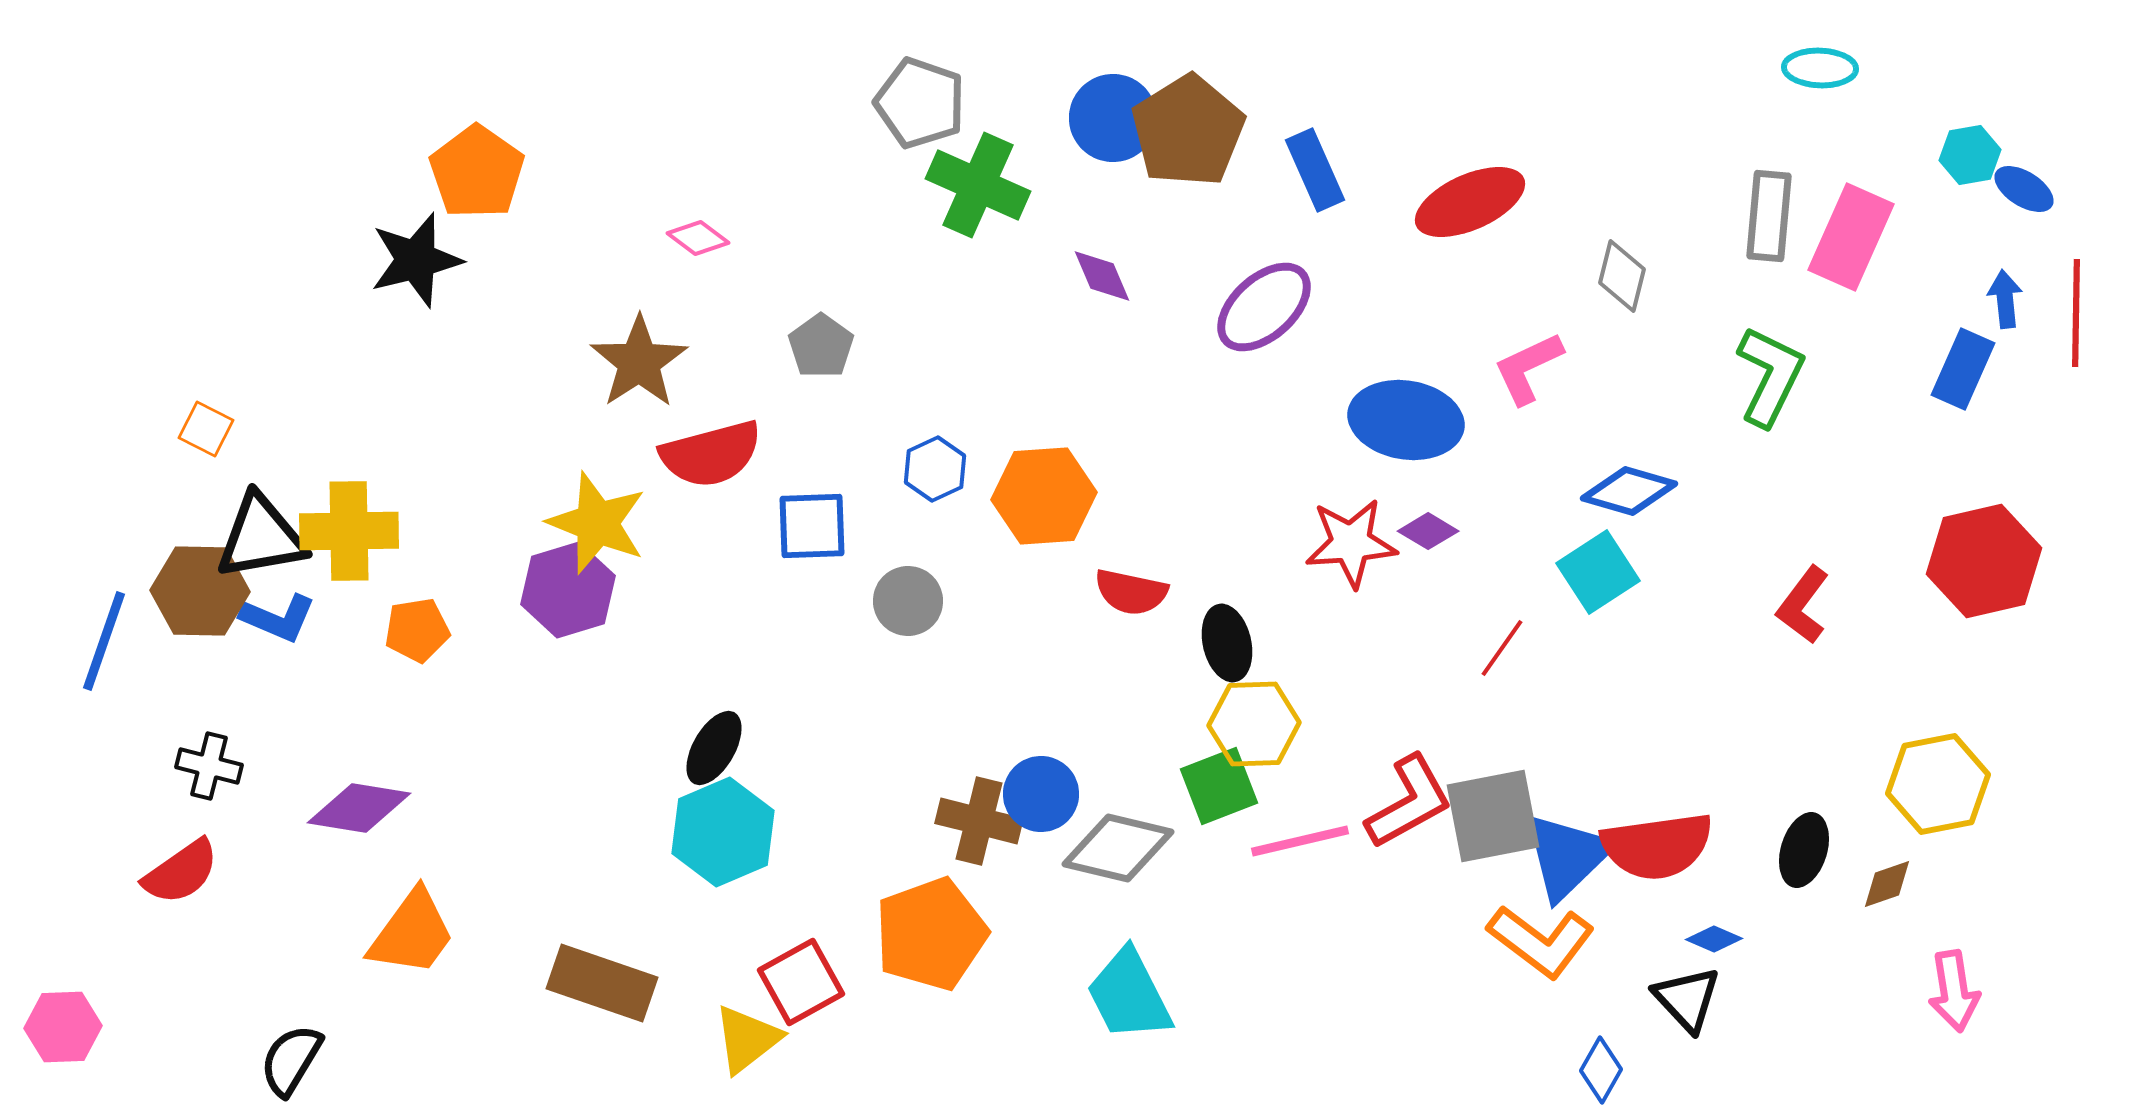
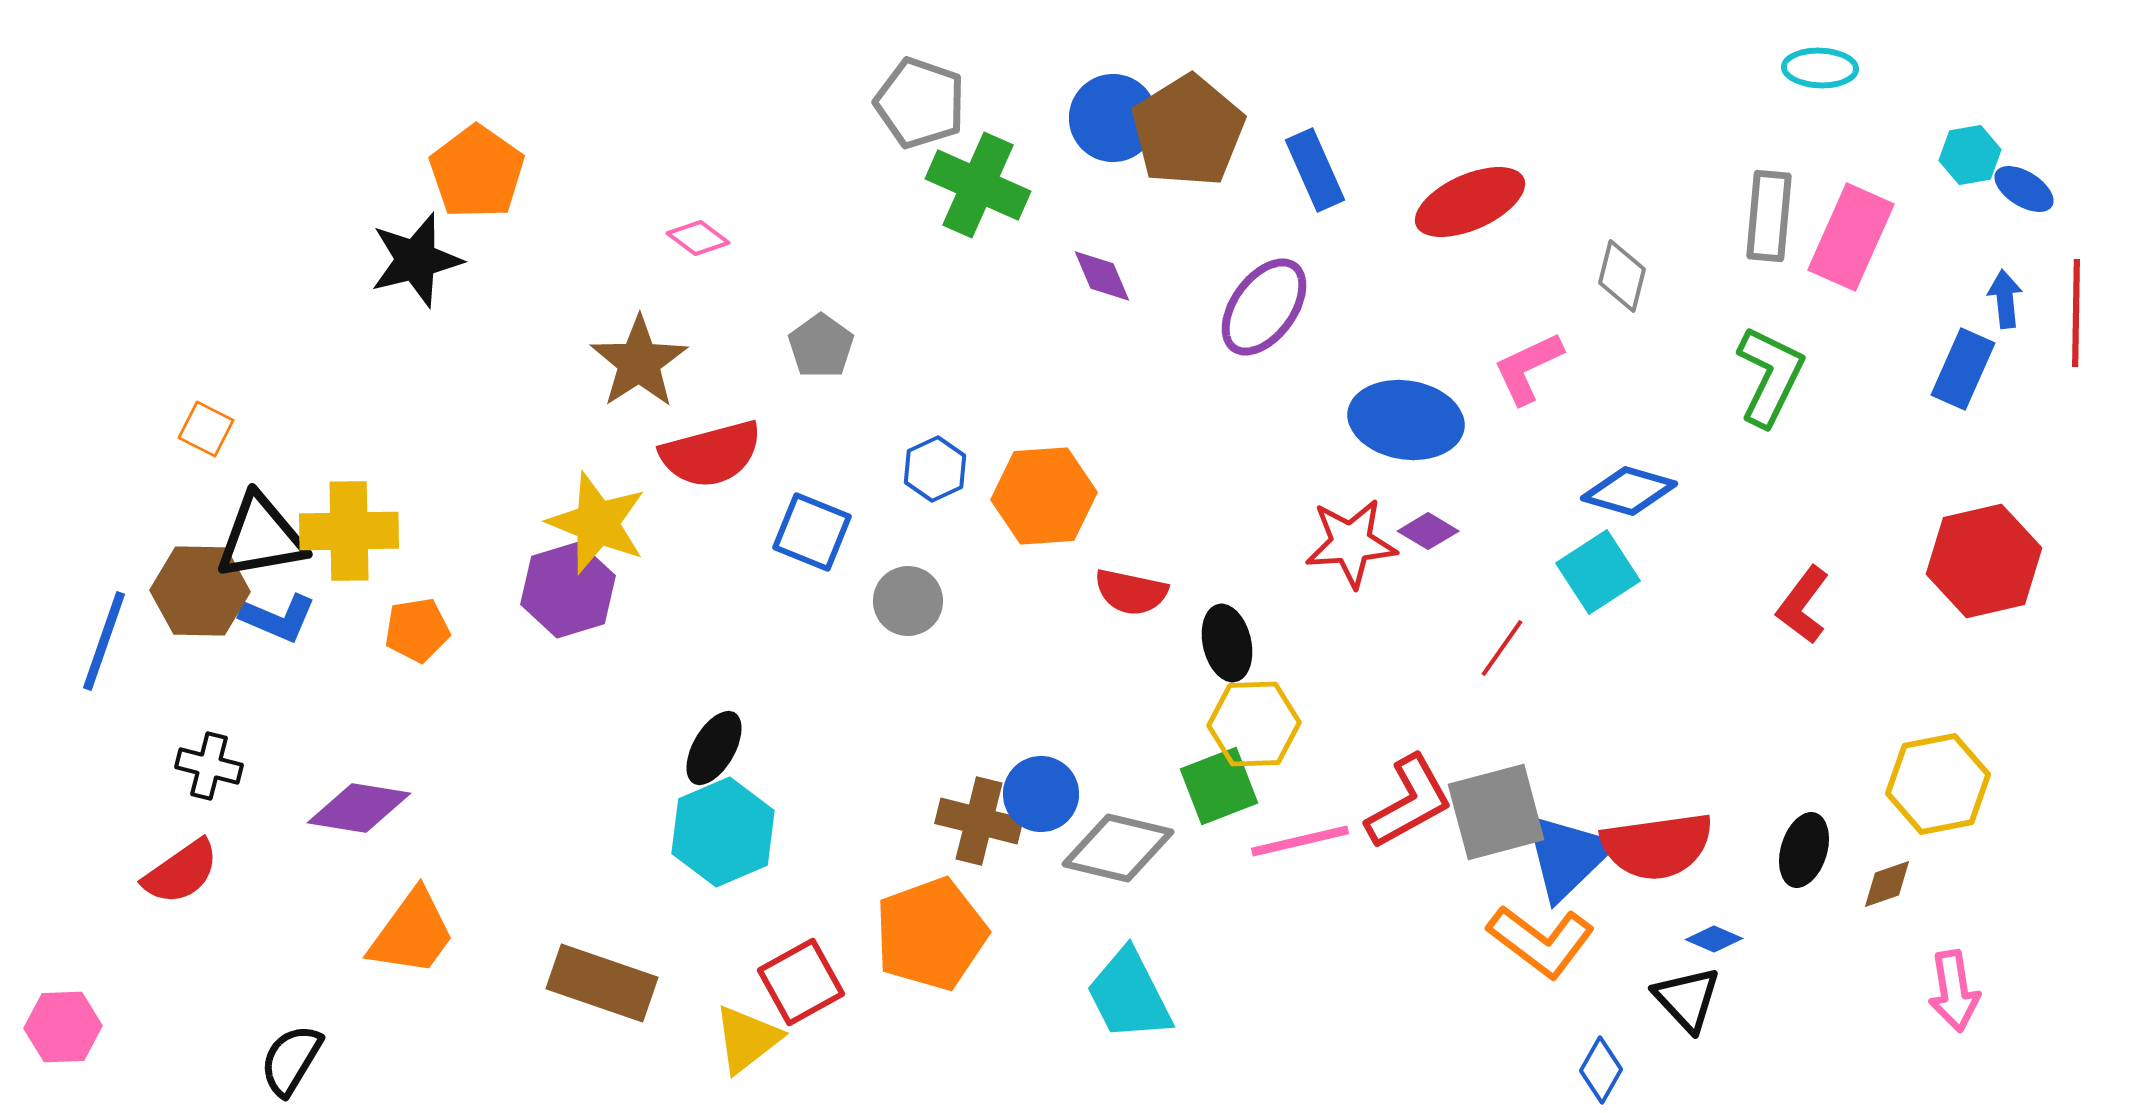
purple ellipse at (1264, 307): rotated 12 degrees counterclockwise
blue square at (812, 526): moved 6 px down; rotated 24 degrees clockwise
gray square at (1493, 816): moved 3 px right, 4 px up; rotated 4 degrees counterclockwise
